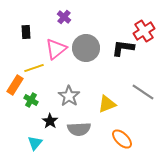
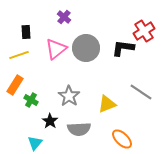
yellow line: moved 15 px left, 13 px up
gray line: moved 2 px left
